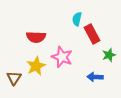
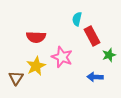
red rectangle: moved 2 px down
brown triangle: moved 2 px right
